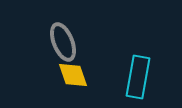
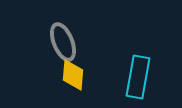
yellow diamond: rotated 24 degrees clockwise
